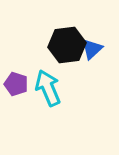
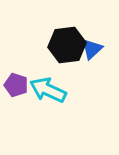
purple pentagon: moved 1 px down
cyan arrow: moved 2 px down; rotated 42 degrees counterclockwise
